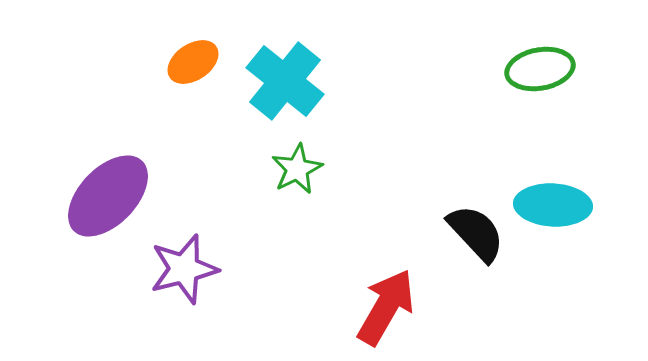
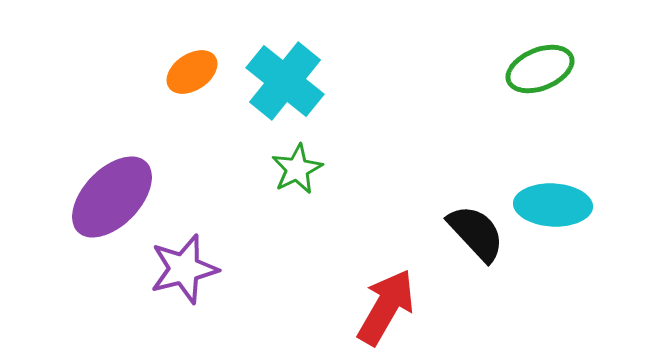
orange ellipse: moved 1 px left, 10 px down
green ellipse: rotated 12 degrees counterclockwise
purple ellipse: moved 4 px right, 1 px down
